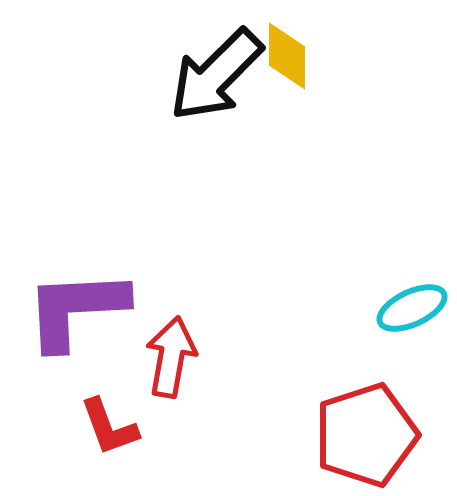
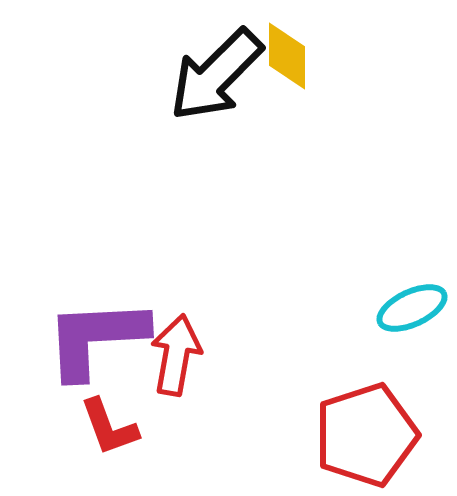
purple L-shape: moved 20 px right, 29 px down
red arrow: moved 5 px right, 2 px up
